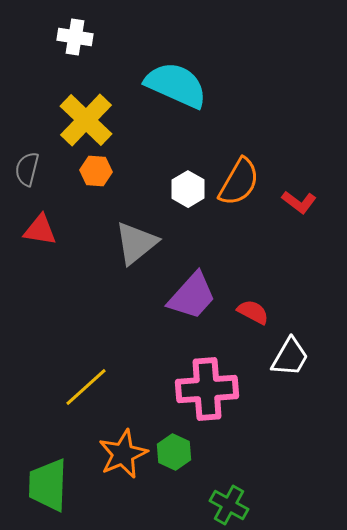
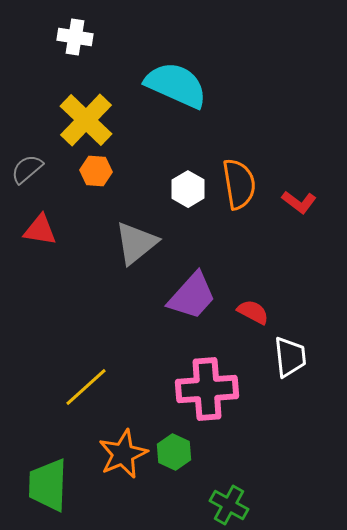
gray semicircle: rotated 36 degrees clockwise
orange semicircle: moved 2 px down; rotated 39 degrees counterclockwise
white trapezoid: rotated 36 degrees counterclockwise
